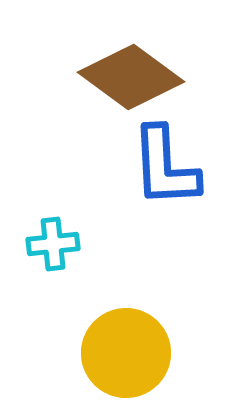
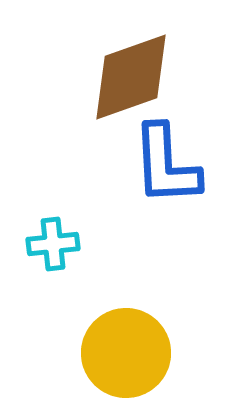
brown diamond: rotated 56 degrees counterclockwise
blue L-shape: moved 1 px right, 2 px up
